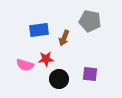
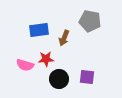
purple square: moved 3 px left, 3 px down
